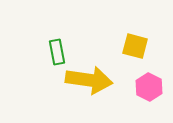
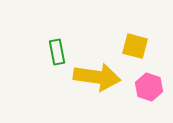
yellow arrow: moved 8 px right, 3 px up
pink hexagon: rotated 8 degrees counterclockwise
